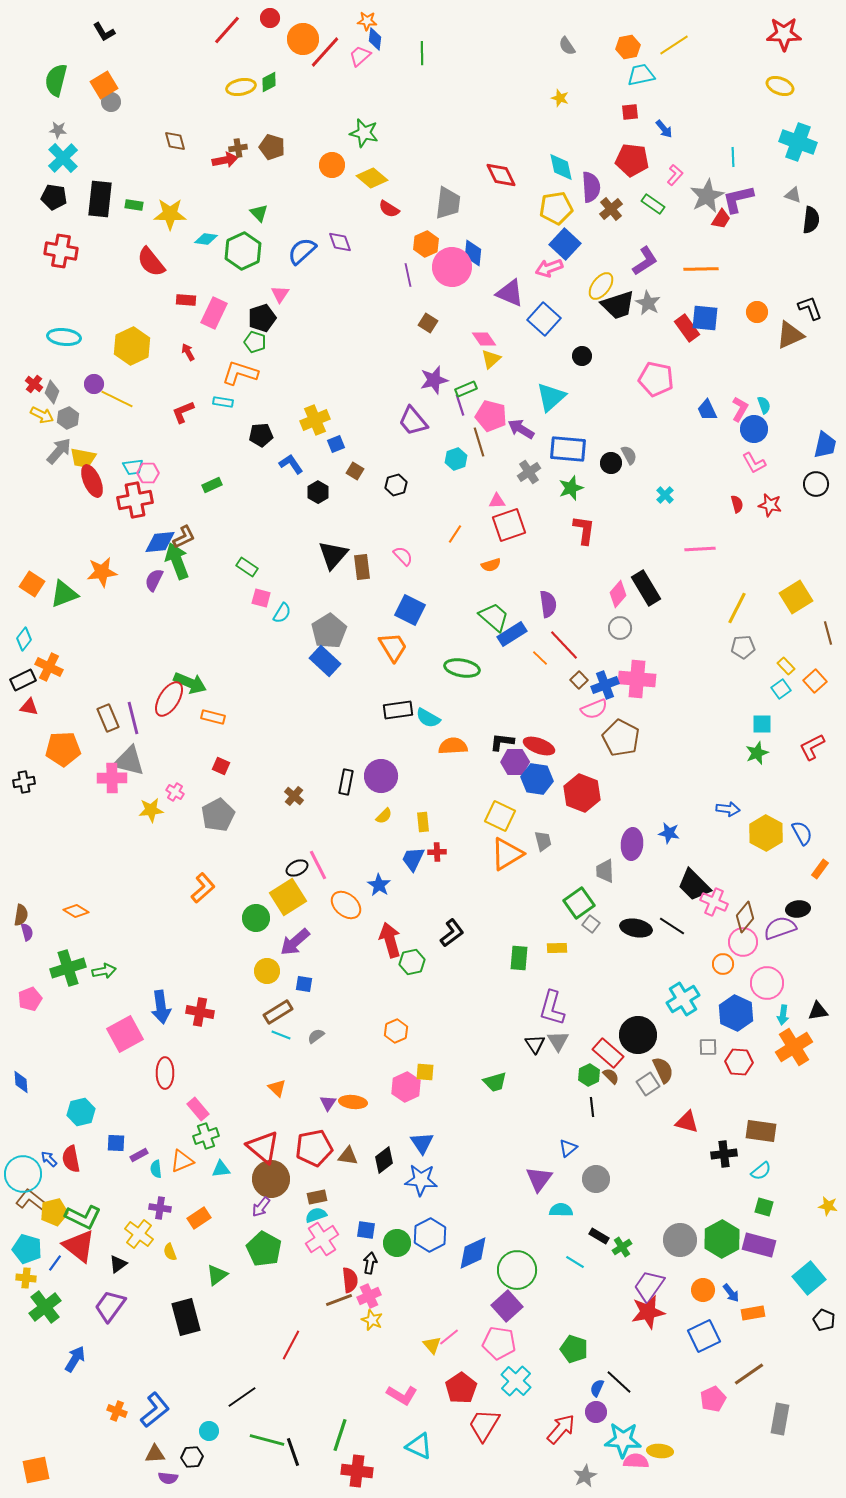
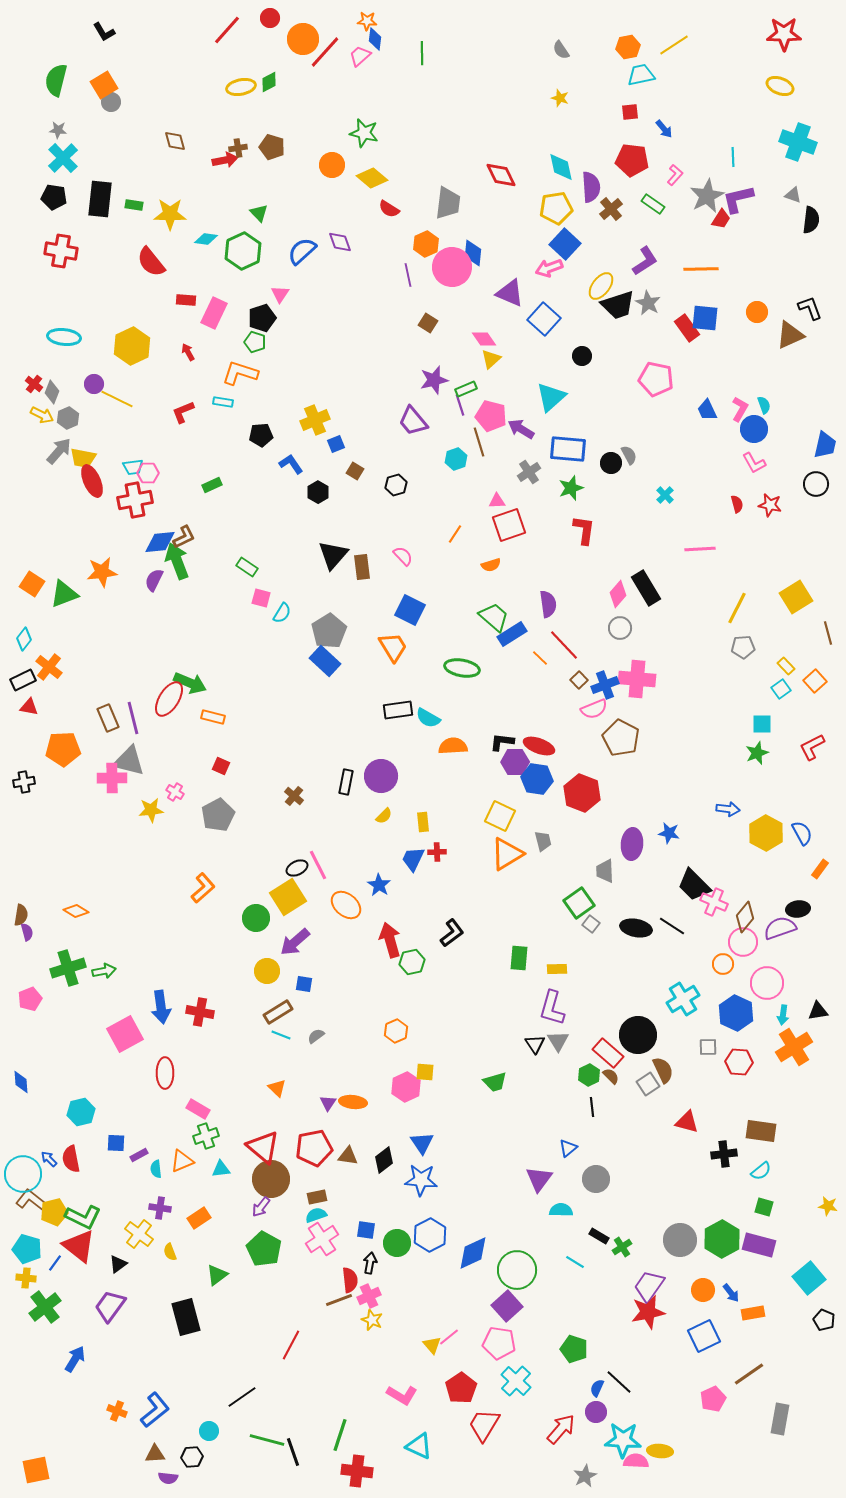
gray semicircle at (567, 46): moved 6 px left, 4 px down
orange cross at (49, 667): rotated 12 degrees clockwise
yellow rectangle at (557, 948): moved 21 px down
pink rectangle at (198, 1109): rotated 20 degrees counterclockwise
